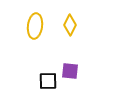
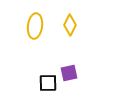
purple square: moved 1 px left, 2 px down; rotated 18 degrees counterclockwise
black square: moved 2 px down
